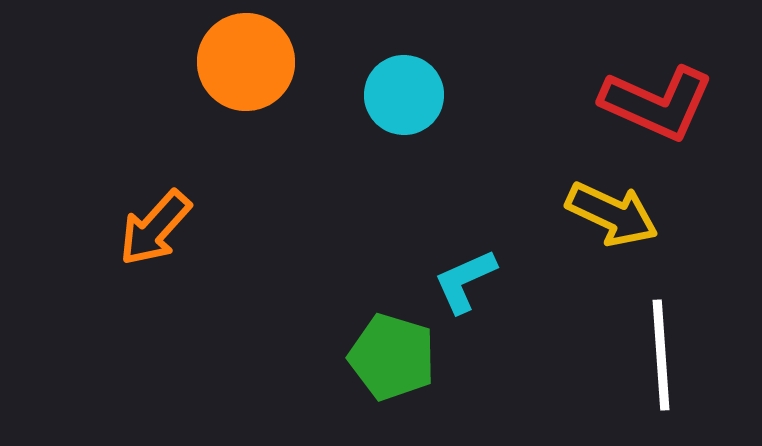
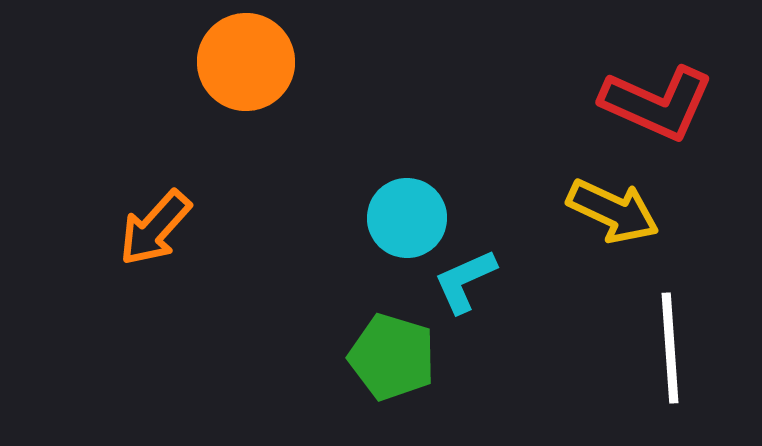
cyan circle: moved 3 px right, 123 px down
yellow arrow: moved 1 px right, 3 px up
white line: moved 9 px right, 7 px up
